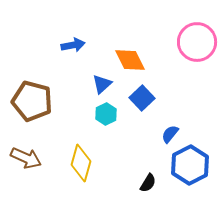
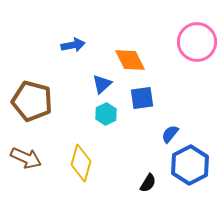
blue square: rotated 35 degrees clockwise
